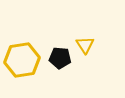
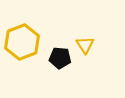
yellow hexagon: moved 18 px up; rotated 12 degrees counterclockwise
